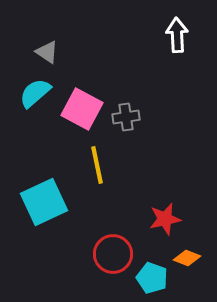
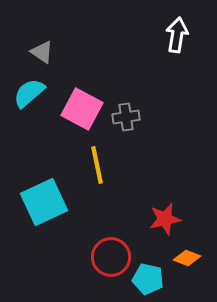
white arrow: rotated 12 degrees clockwise
gray triangle: moved 5 px left
cyan semicircle: moved 6 px left
red circle: moved 2 px left, 3 px down
cyan pentagon: moved 4 px left, 1 px down; rotated 8 degrees counterclockwise
